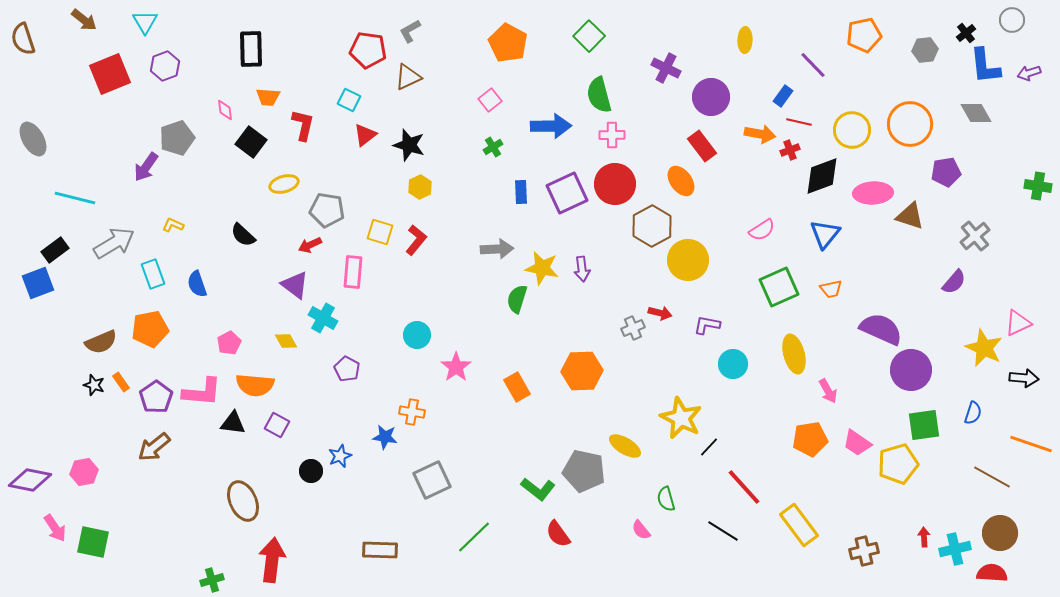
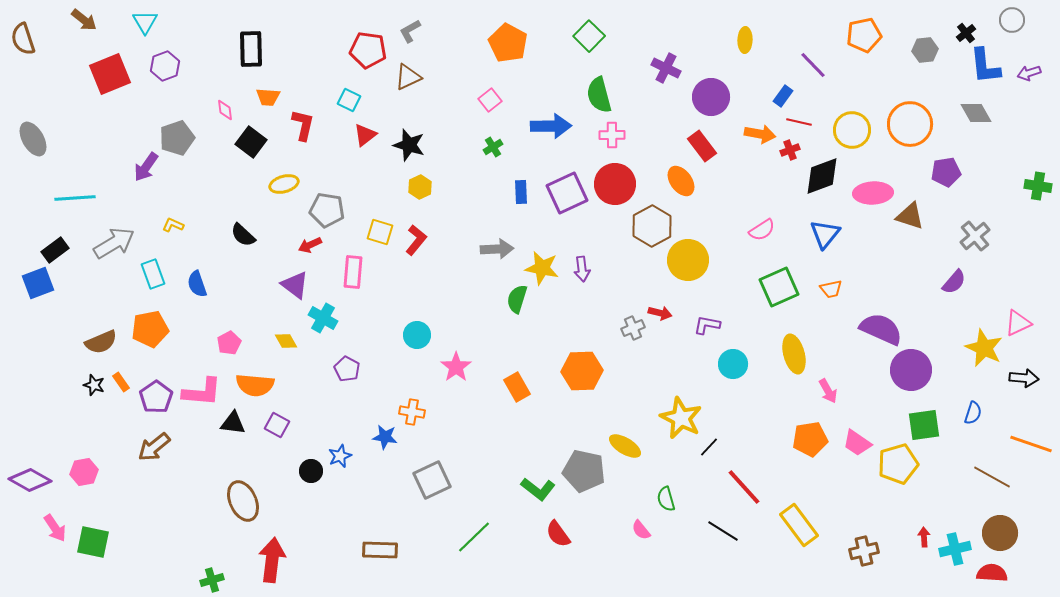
cyan line at (75, 198): rotated 18 degrees counterclockwise
purple diamond at (30, 480): rotated 18 degrees clockwise
